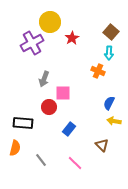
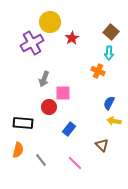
orange semicircle: moved 3 px right, 2 px down
